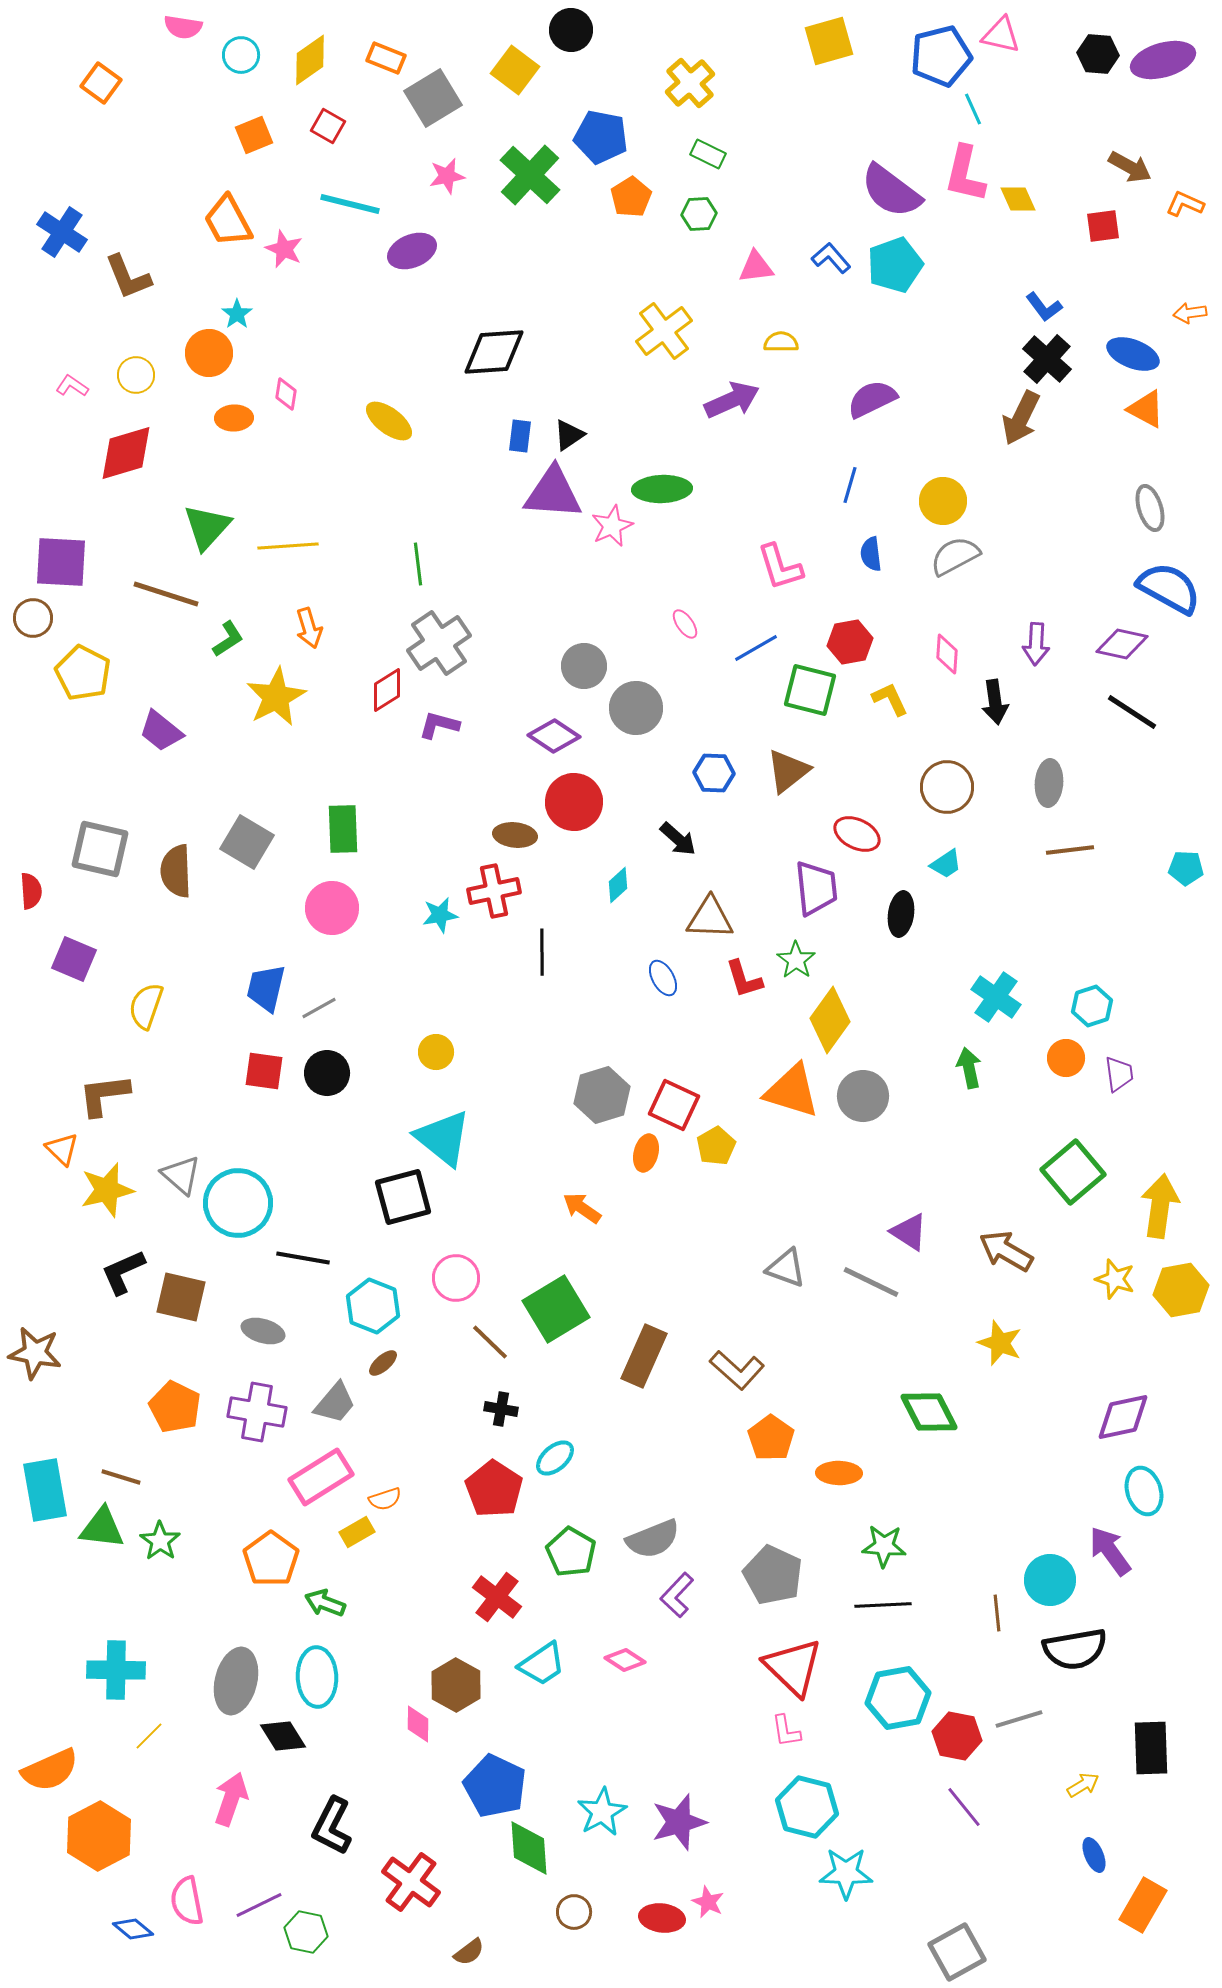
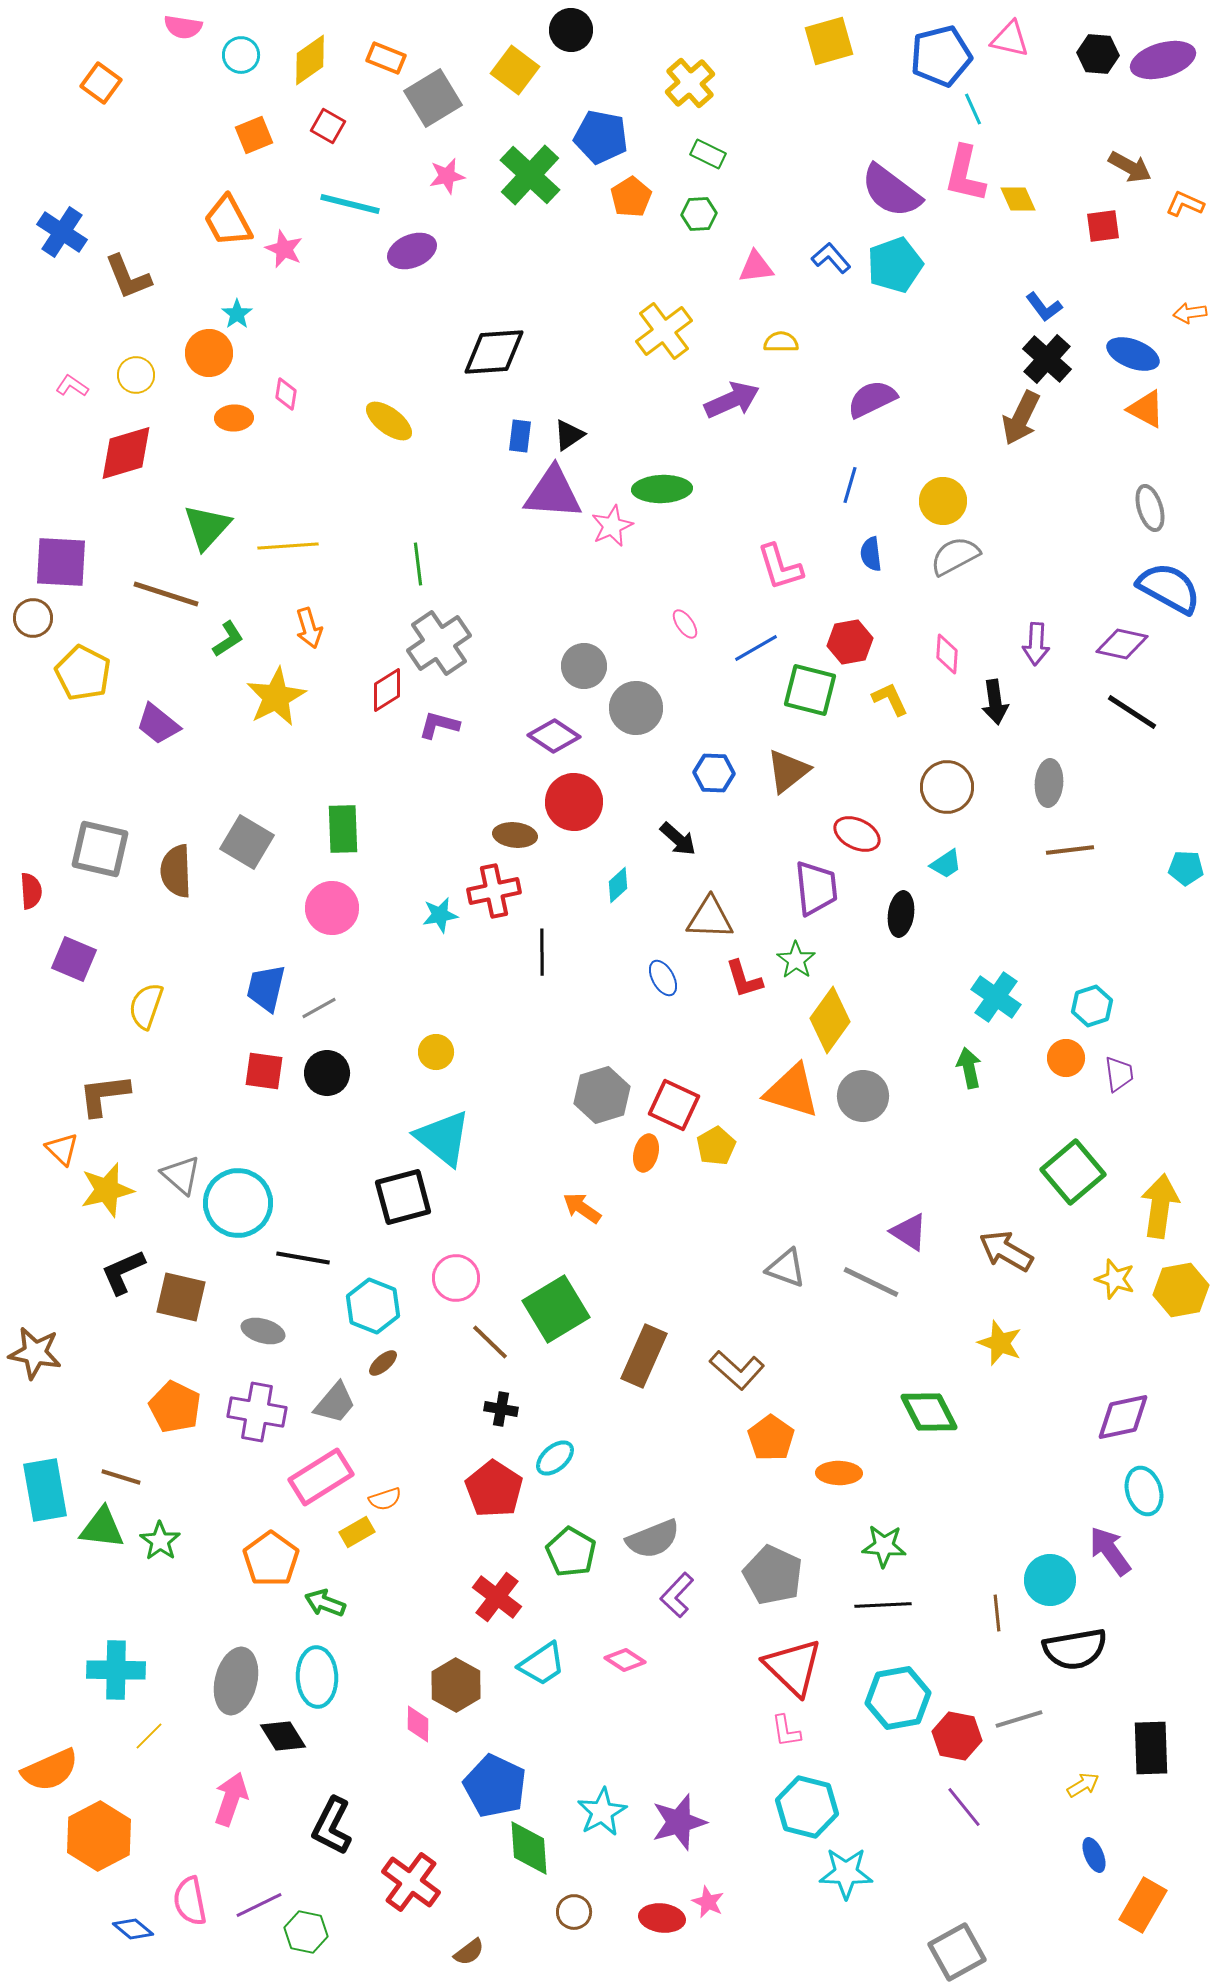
pink triangle at (1001, 35): moved 9 px right, 4 px down
purple trapezoid at (161, 731): moved 3 px left, 7 px up
pink semicircle at (187, 1901): moved 3 px right
